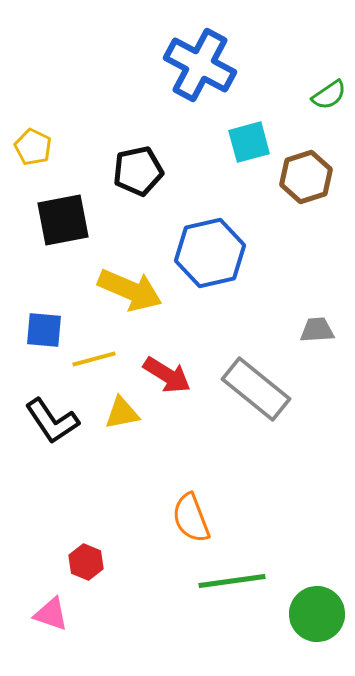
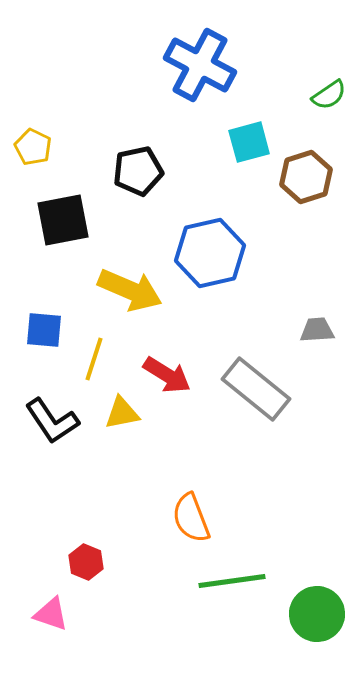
yellow line: rotated 57 degrees counterclockwise
